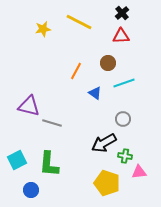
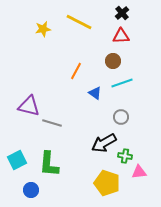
brown circle: moved 5 px right, 2 px up
cyan line: moved 2 px left
gray circle: moved 2 px left, 2 px up
